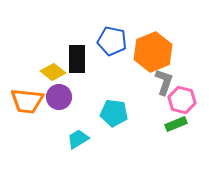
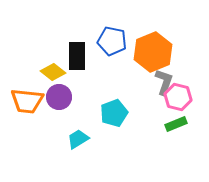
black rectangle: moved 3 px up
pink hexagon: moved 4 px left, 3 px up
cyan pentagon: rotated 28 degrees counterclockwise
